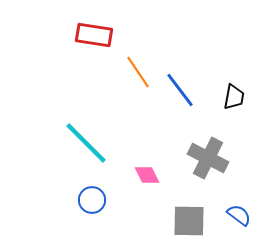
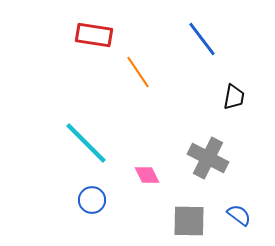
blue line: moved 22 px right, 51 px up
